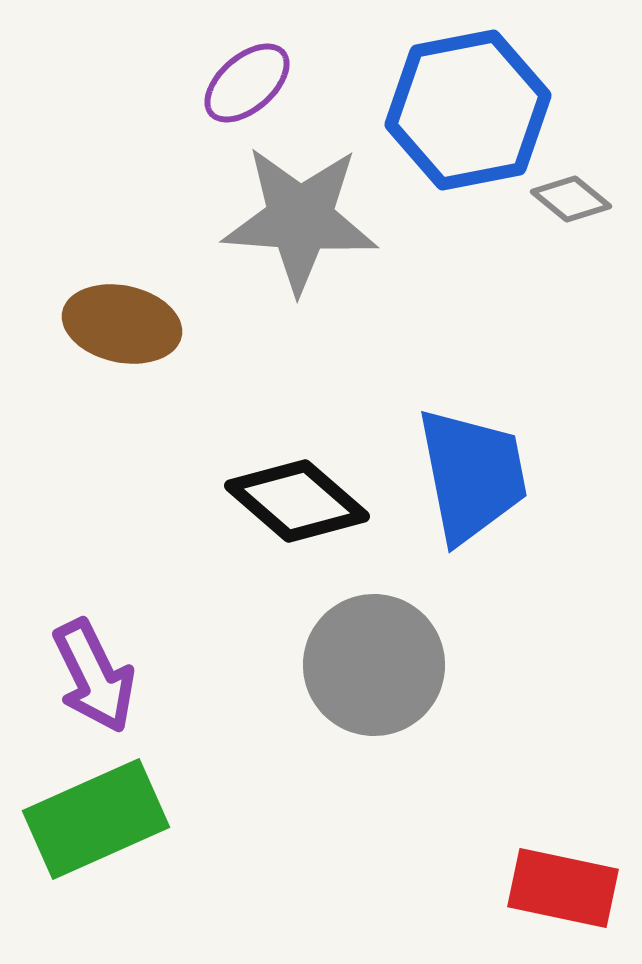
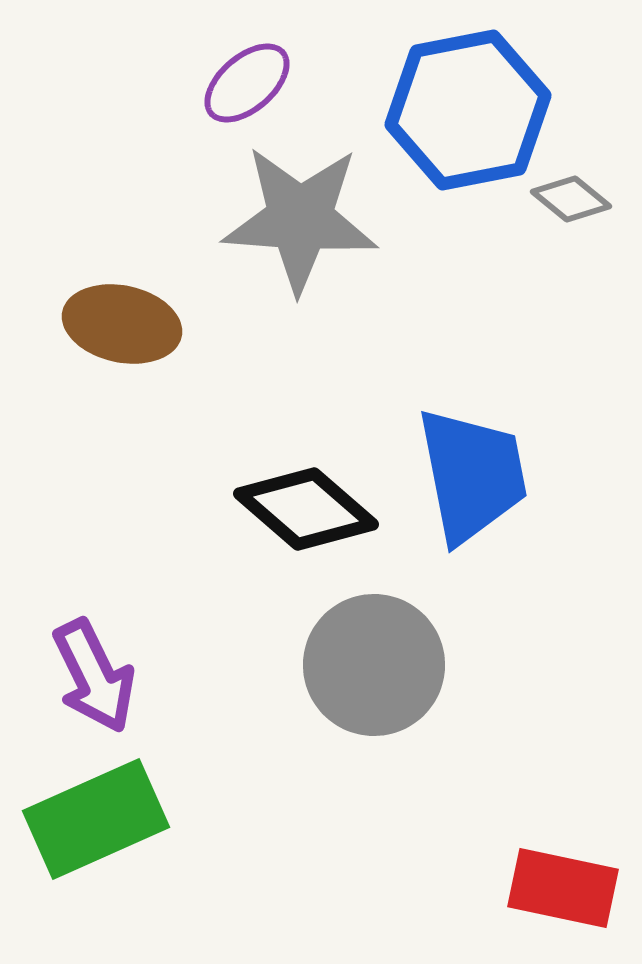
black diamond: moved 9 px right, 8 px down
